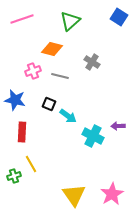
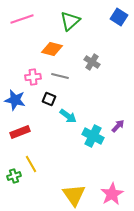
pink cross: moved 6 px down; rotated 14 degrees clockwise
black square: moved 5 px up
purple arrow: rotated 136 degrees clockwise
red rectangle: moved 2 px left; rotated 66 degrees clockwise
